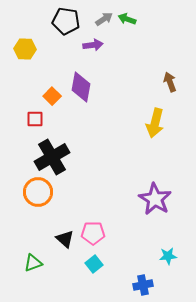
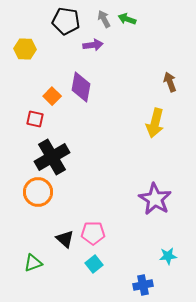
gray arrow: rotated 84 degrees counterclockwise
red square: rotated 12 degrees clockwise
